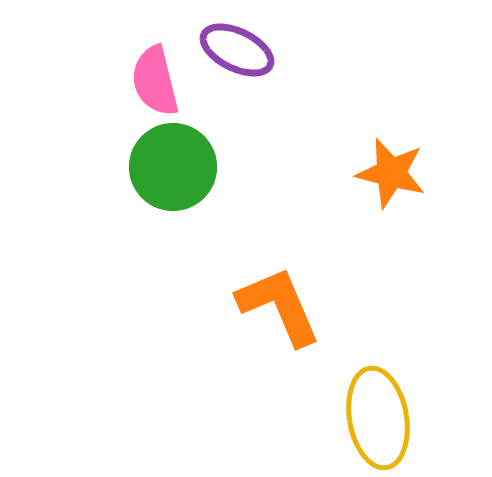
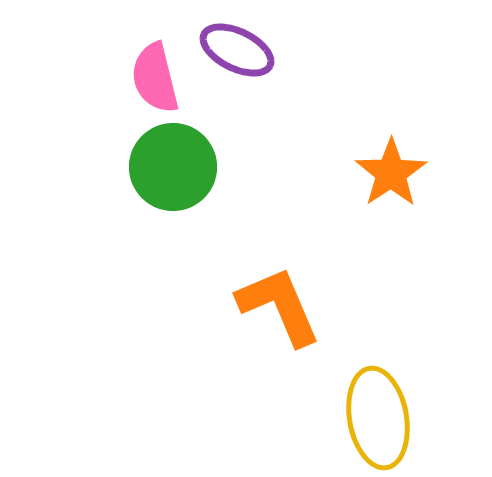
pink semicircle: moved 3 px up
orange star: rotated 24 degrees clockwise
